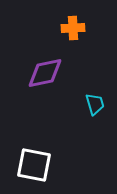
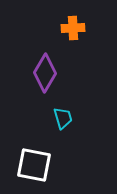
purple diamond: rotated 48 degrees counterclockwise
cyan trapezoid: moved 32 px left, 14 px down
